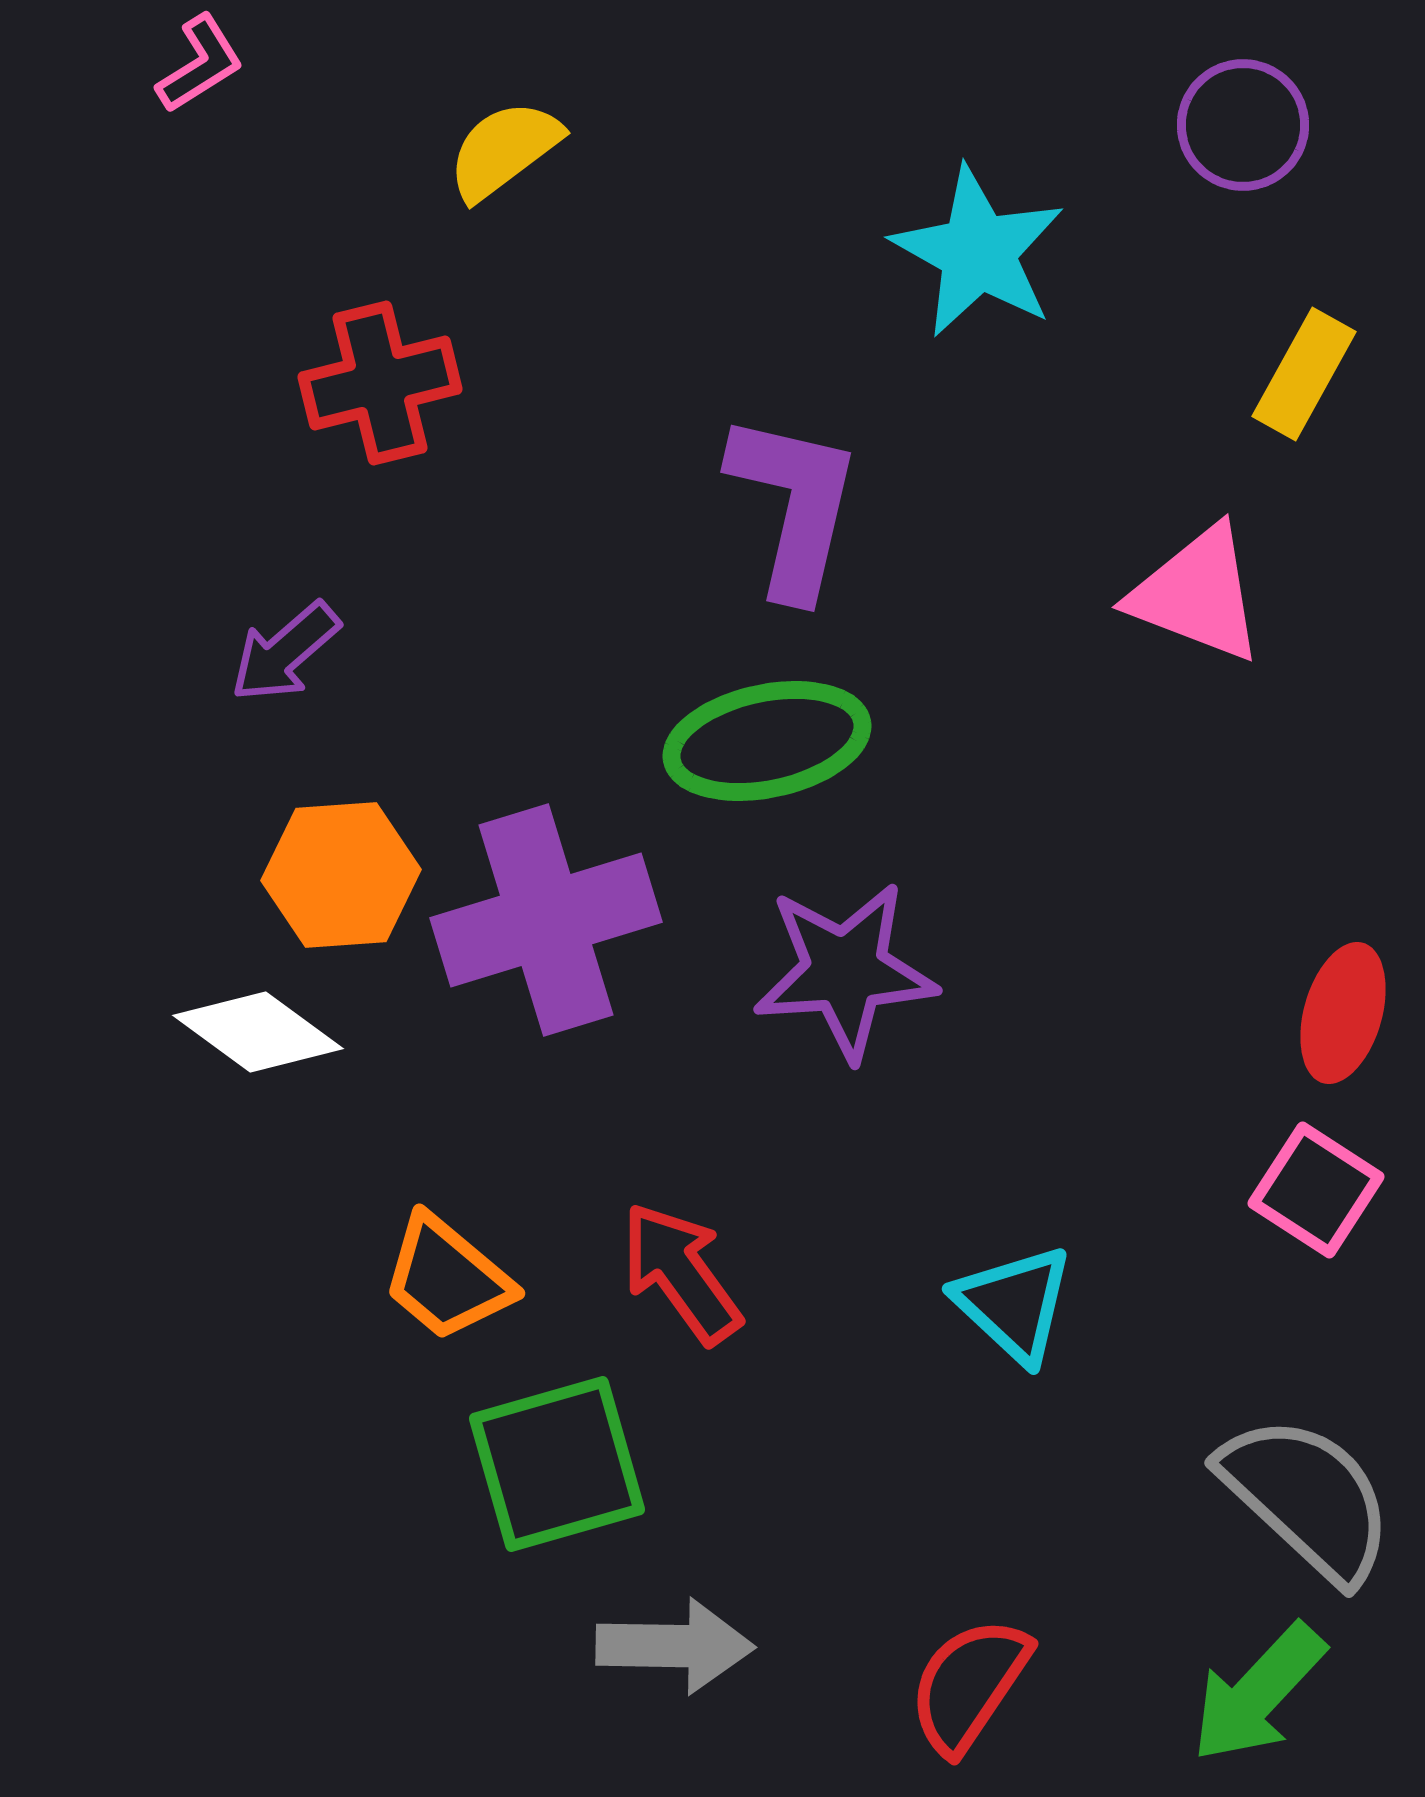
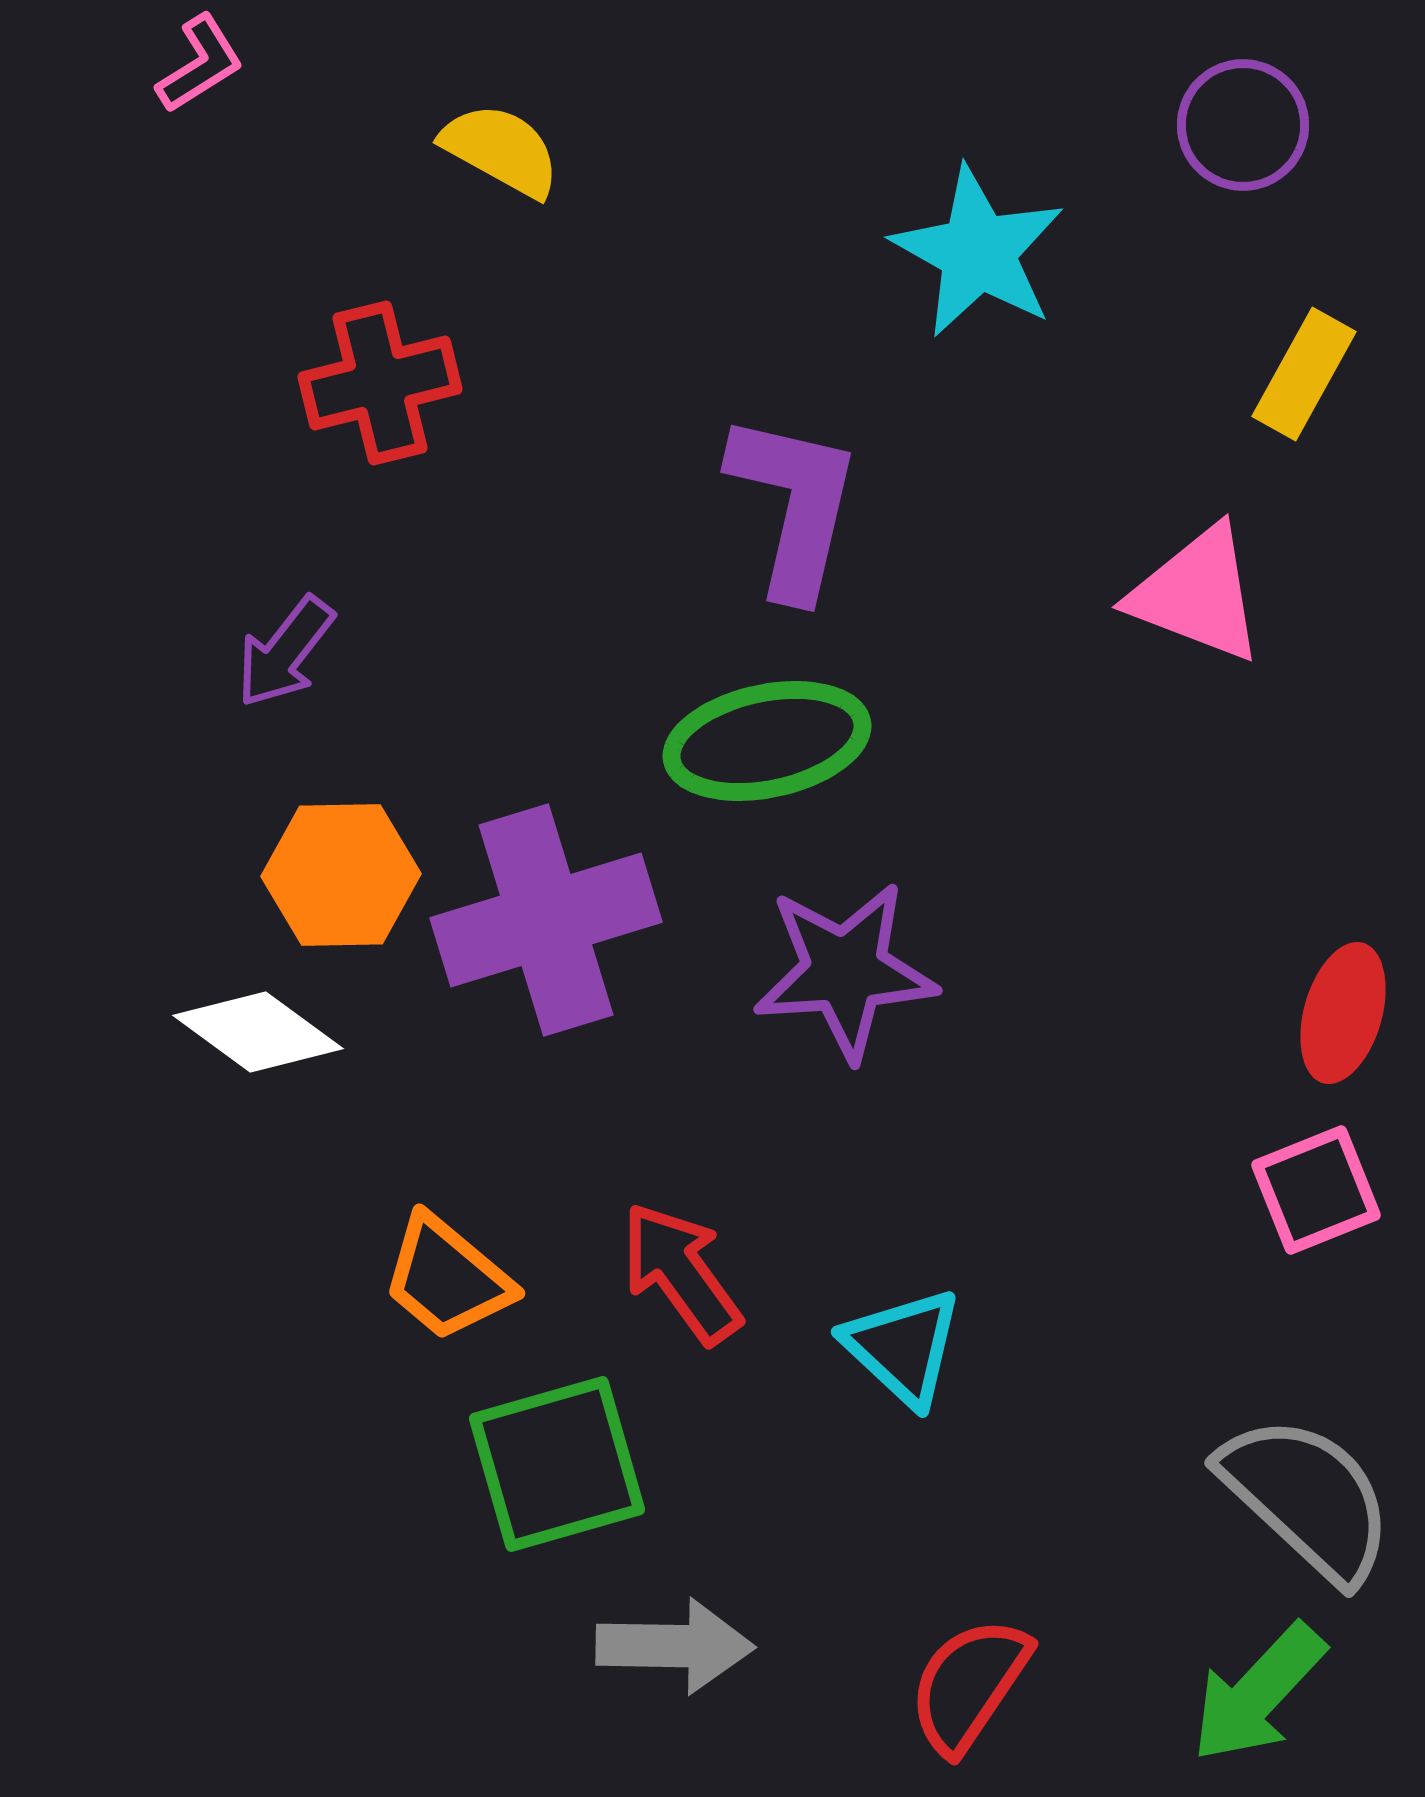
yellow semicircle: moved 3 px left; rotated 66 degrees clockwise
purple arrow: rotated 11 degrees counterclockwise
orange hexagon: rotated 3 degrees clockwise
pink square: rotated 35 degrees clockwise
cyan triangle: moved 111 px left, 43 px down
